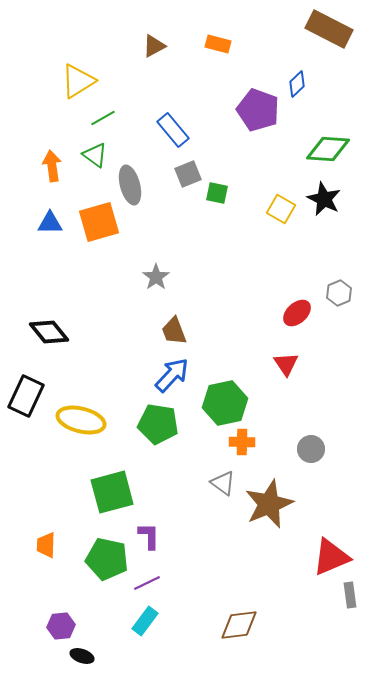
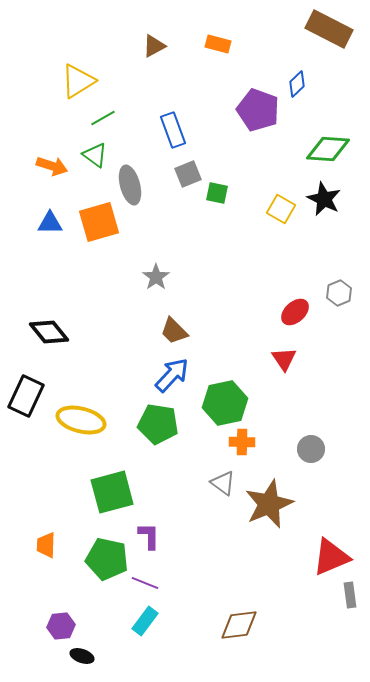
blue rectangle at (173, 130): rotated 20 degrees clockwise
orange arrow at (52, 166): rotated 116 degrees clockwise
red ellipse at (297, 313): moved 2 px left, 1 px up
brown trapezoid at (174, 331): rotated 24 degrees counterclockwise
red triangle at (286, 364): moved 2 px left, 5 px up
purple line at (147, 583): moved 2 px left; rotated 48 degrees clockwise
